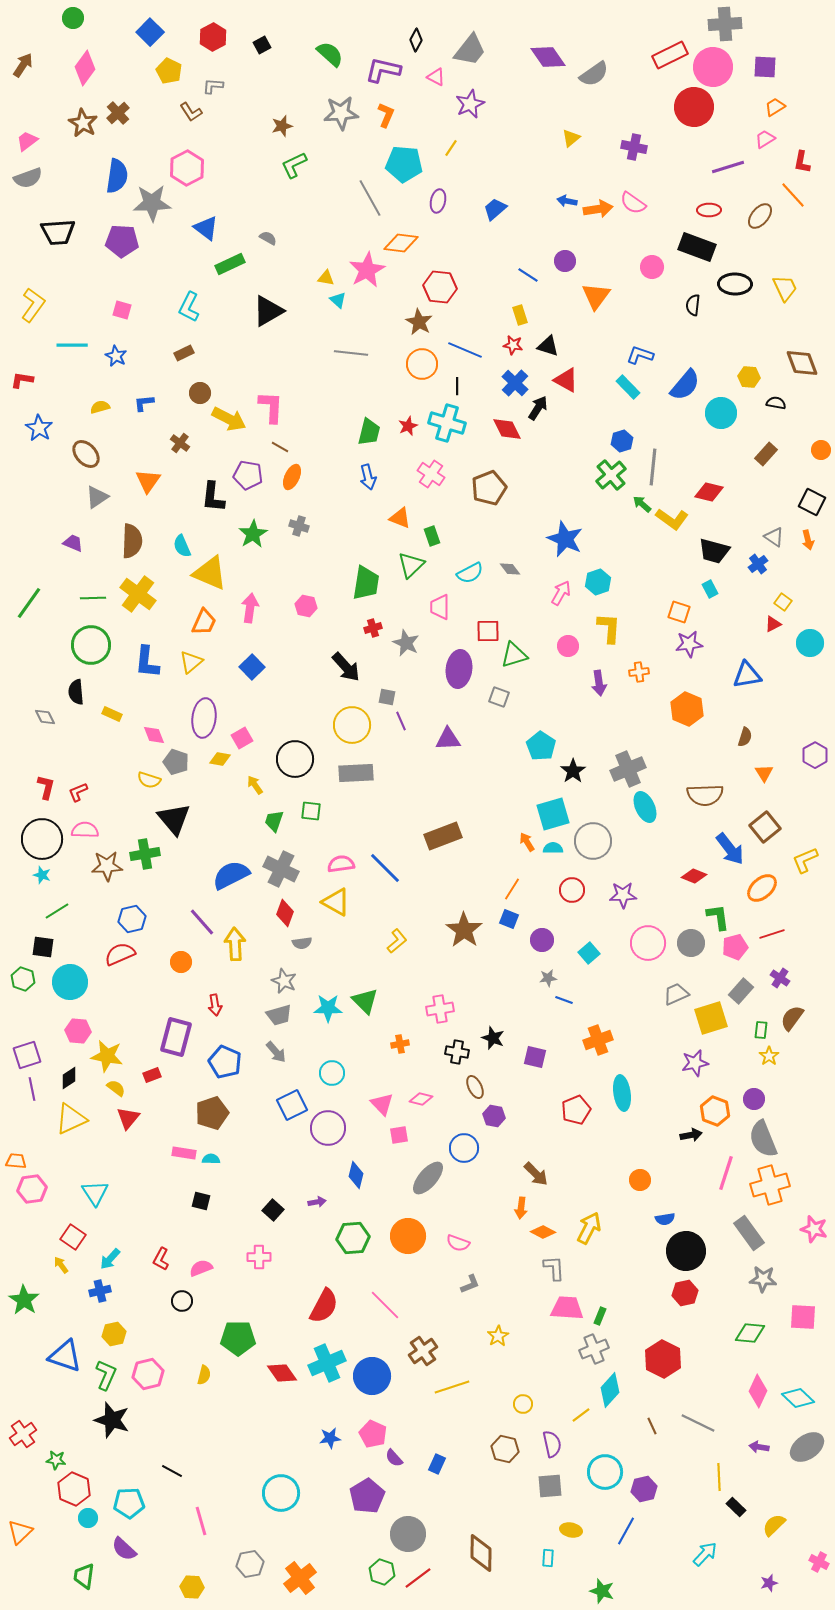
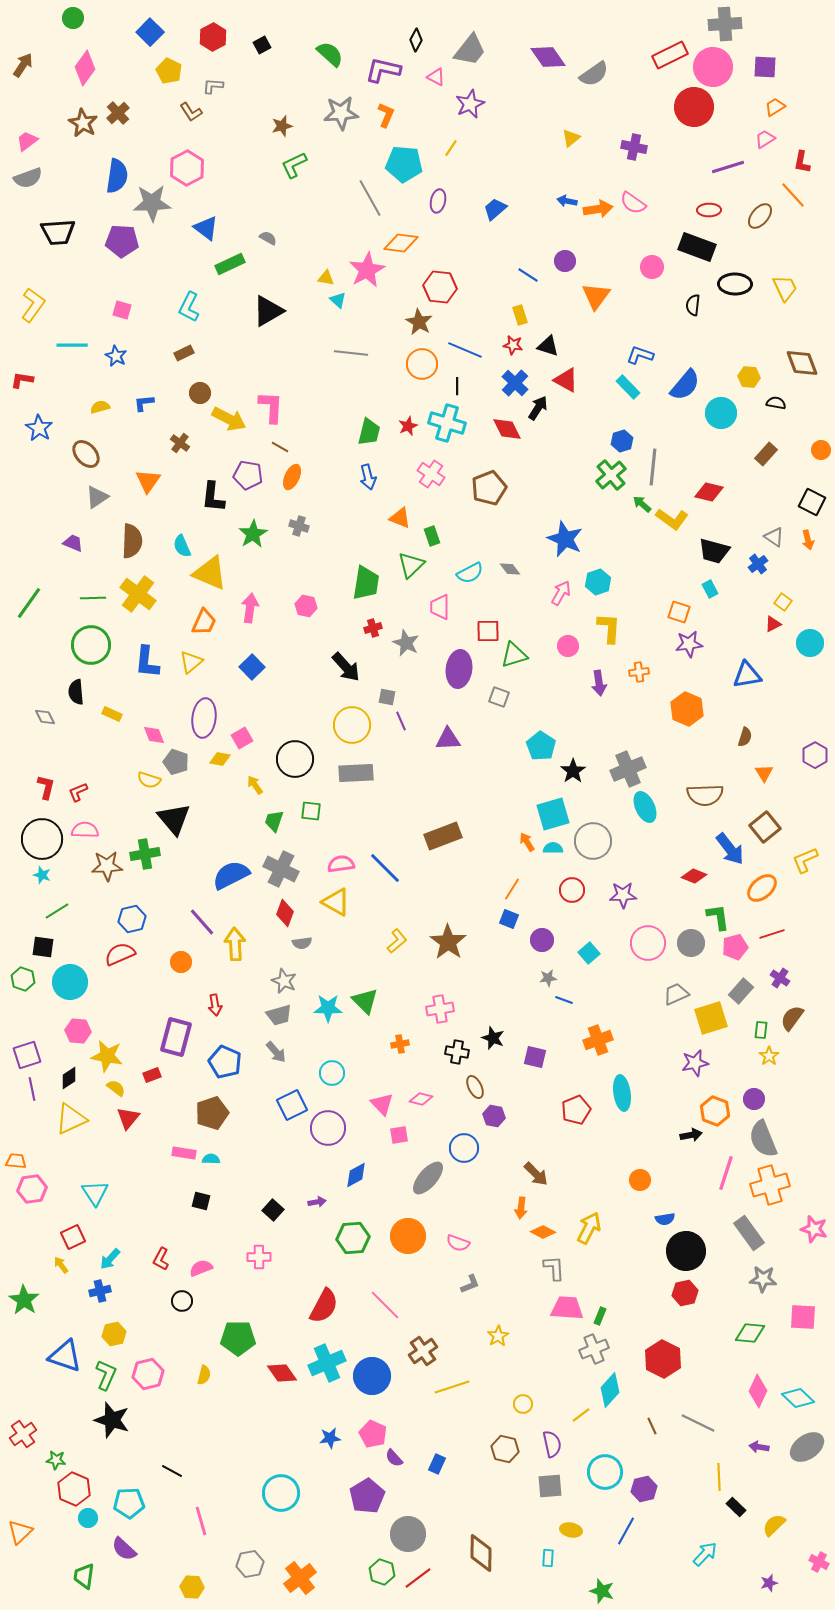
brown star at (464, 930): moved 16 px left, 12 px down
blue diamond at (356, 1175): rotated 48 degrees clockwise
red square at (73, 1237): rotated 30 degrees clockwise
